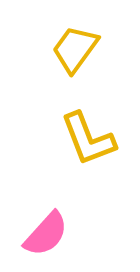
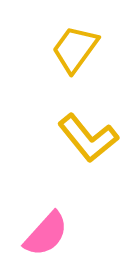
yellow L-shape: moved 1 px up; rotated 18 degrees counterclockwise
